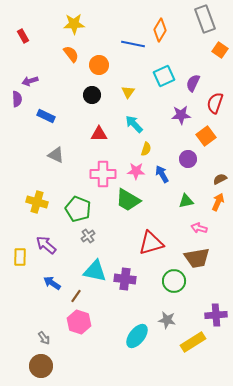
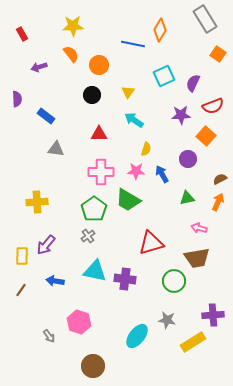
gray rectangle at (205, 19): rotated 12 degrees counterclockwise
yellow star at (74, 24): moved 1 px left, 2 px down
red rectangle at (23, 36): moved 1 px left, 2 px up
orange square at (220, 50): moved 2 px left, 4 px down
purple arrow at (30, 81): moved 9 px right, 14 px up
red semicircle at (215, 103): moved 2 px left, 3 px down; rotated 130 degrees counterclockwise
blue rectangle at (46, 116): rotated 12 degrees clockwise
cyan arrow at (134, 124): moved 4 px up; rotated 12 degrees counterclockwise
orange square at (206, 136): rotated 12 degrees counterclockwise
gray triangle at (56, 155): moved 6 px up; rotated 18 degrees counterclockwise
pink cross at (103, 174): moved 2 px left, 2 px up
green triangle at (186, 201): moved 1 px right, 3 px up
yellow cross at (37, 202): rotated 20 degrees counterclockwise
green pentagon at (78, 209): moved 16 px right; rotated 15 degrees clockwise
purple arrow at (46, 245): rotated 90 degrees counterclockwise
yellow rectangle at (20, 257): moved 2 px right, 1 px up
blue arrow at (52, 283): moved 3 px right, 2 px up; rotated 24 degrees counterclockwise
brown line at (76, 296): moved 55 px left, 6 px up
purple cross at (216, 315): moved 3 px left
gray arrow at (44, 338): moved 5 px right, 2 px up
brown circle at (41, 366): moved 52 px right
